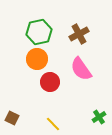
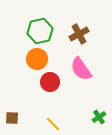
green hexagon: moved 1 px right, 1 px up
brown square: rotated 24 degrees counterclockwise
